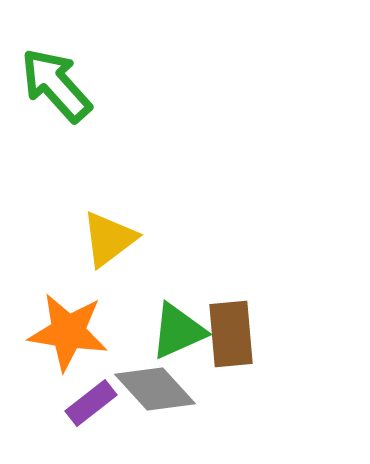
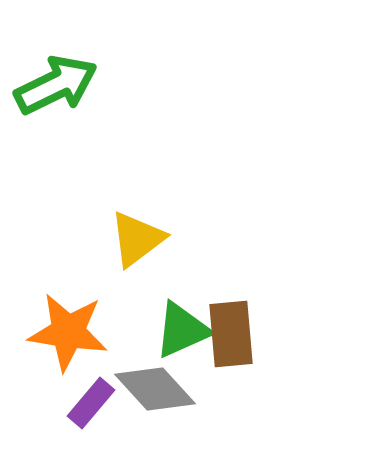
green arrow: rotated 106 degrees clockwise
yellow triangle: moved 28 px right
green triangle: moved 4 px right, 1 px up
purple rectangle: rotated 12 degrees counterclockwise
